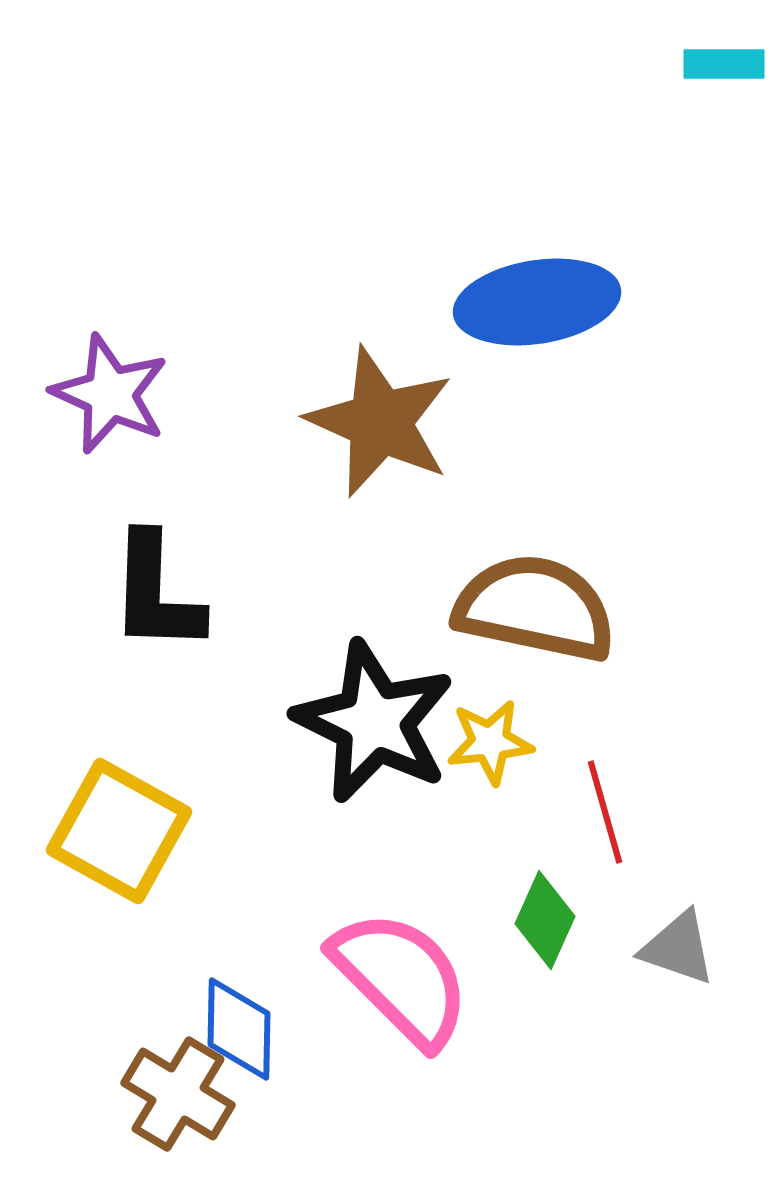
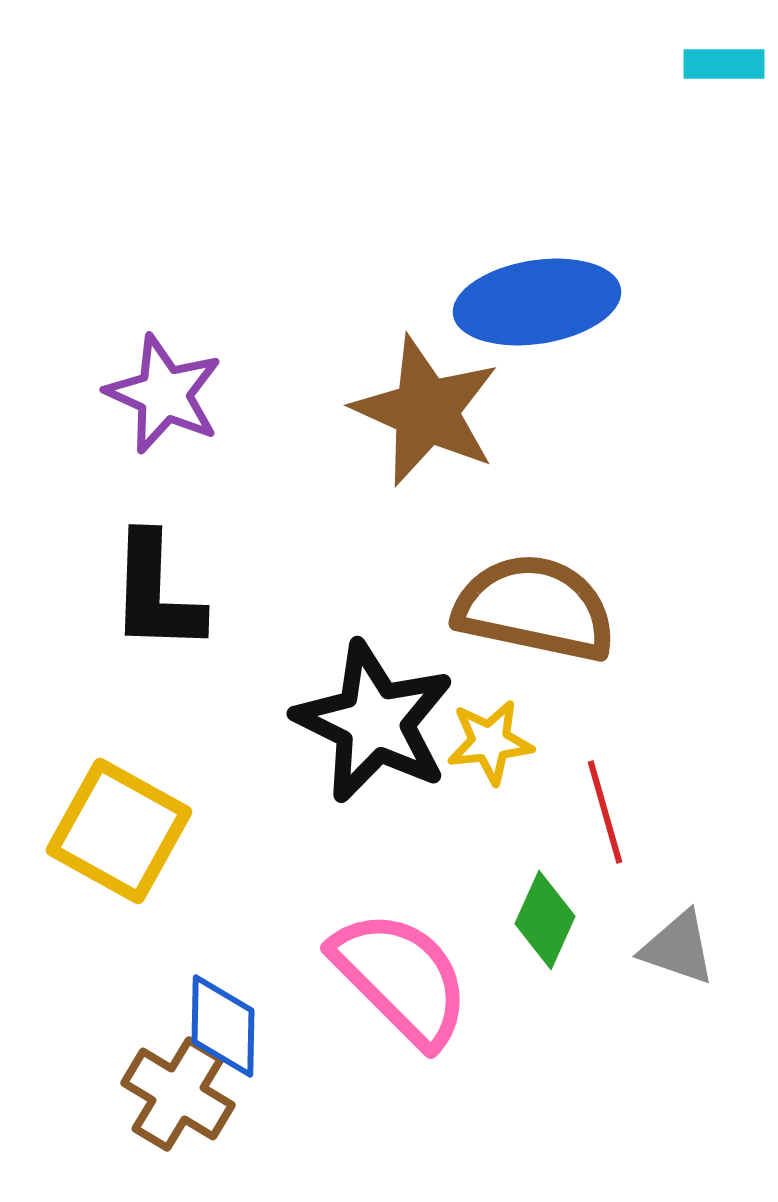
purple star: moved 54 px right
brown star: moved 46 px right, 11 px up
blue diamond: moved 16 px left, 3 px up
